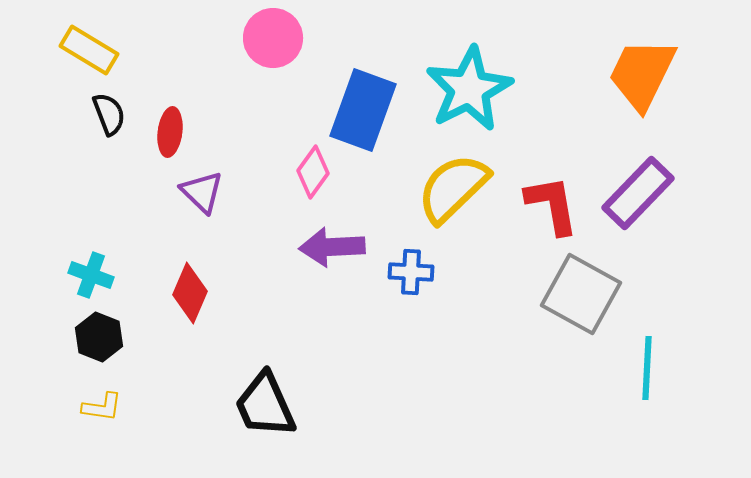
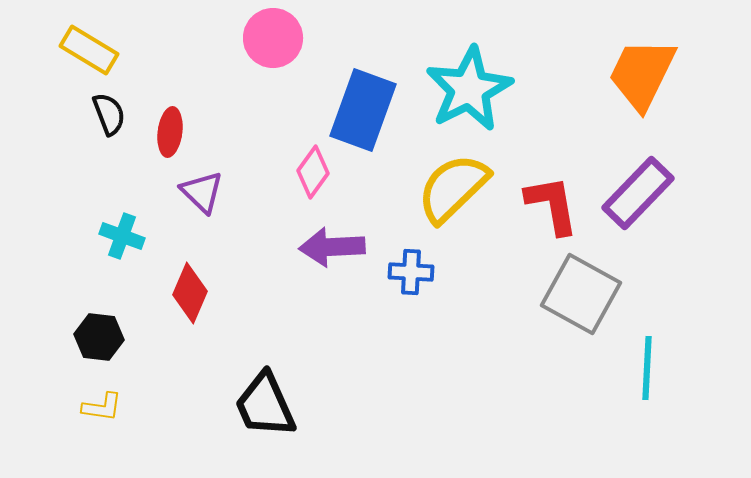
cyan cross: moved 31 px right, 39 px up
black hexagon: rotated 15 degrees counterclockwise
